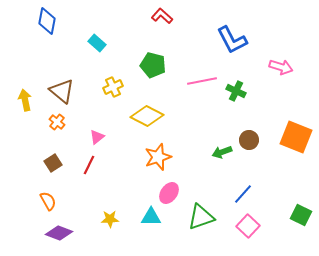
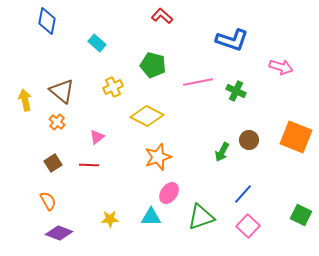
blue L-shape: rotated 44 degrees counterclockwise
pink line: moved 4 px left, 1 px down
green arrow: rotated 42 degrees counterclockwise
red line: rotated 66 degrees clockwise
